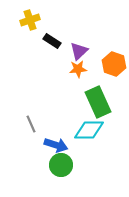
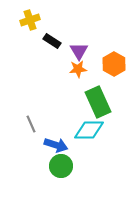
purple triangle: rotated 18 degrees counterclockwise
orange hexagon: rotated 10 degrees clockwise
green circle: moved 1 px down
